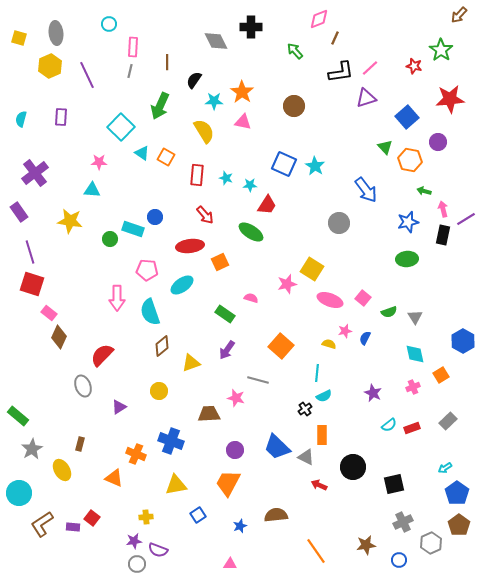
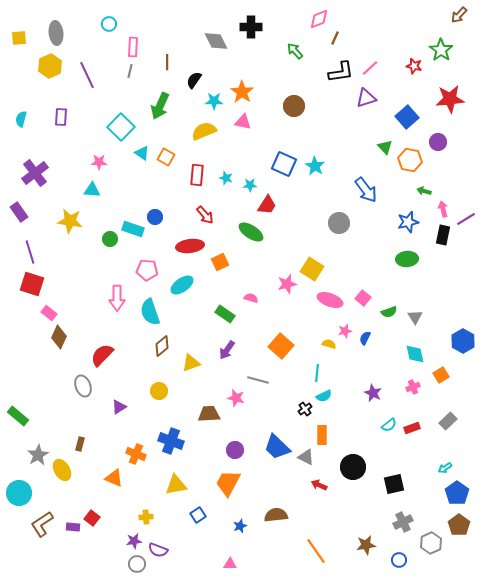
yellow square at (19, 38): rotated 21 degrees counterclockwise
yellow semicircle at (204, 131): rotated 80 degrees counterclockwise
gray star at (32, 449): moved 6 px right, 6 px down
